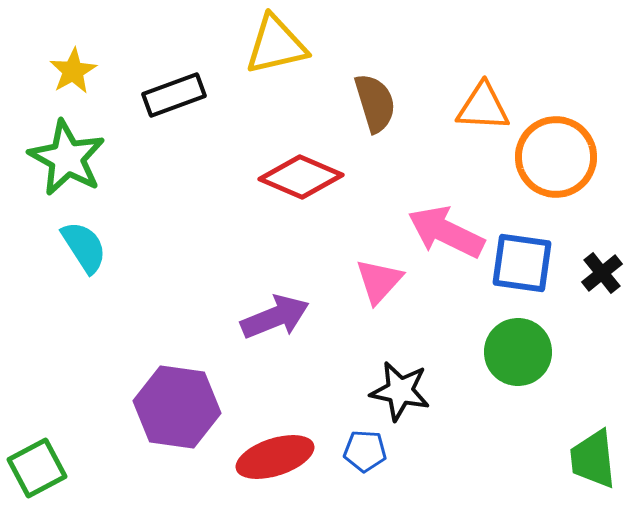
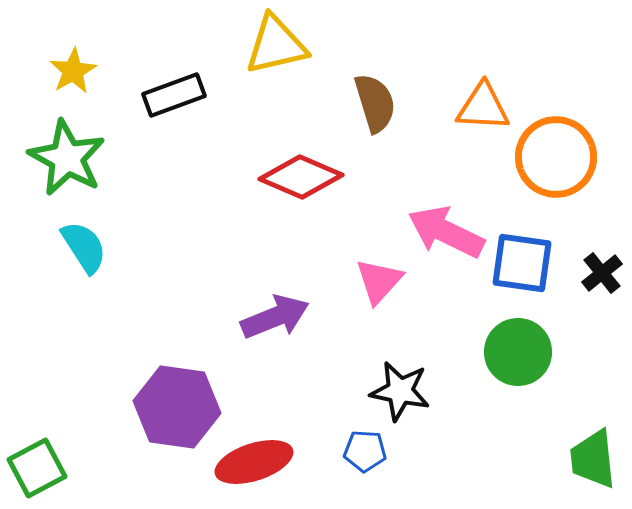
red ellipse: moved 21 px left, 5 px down
